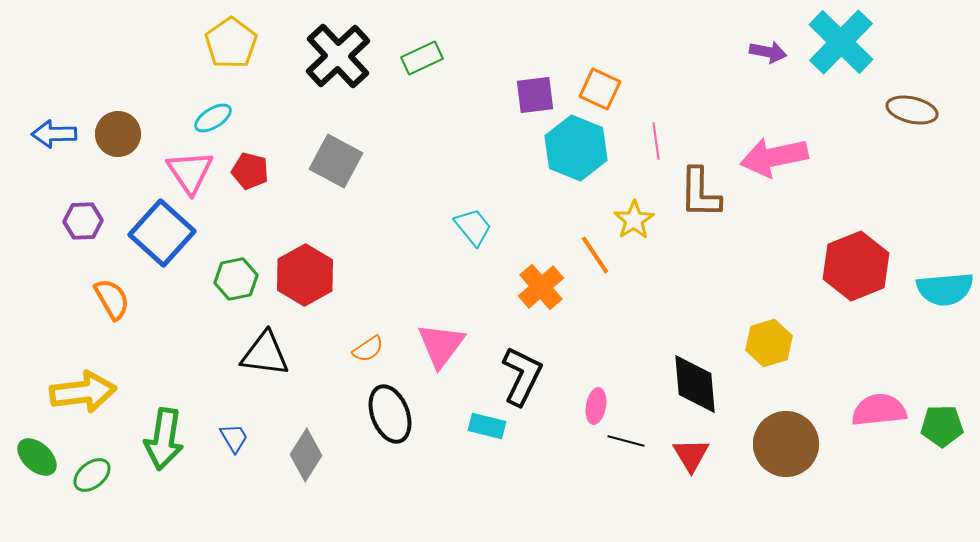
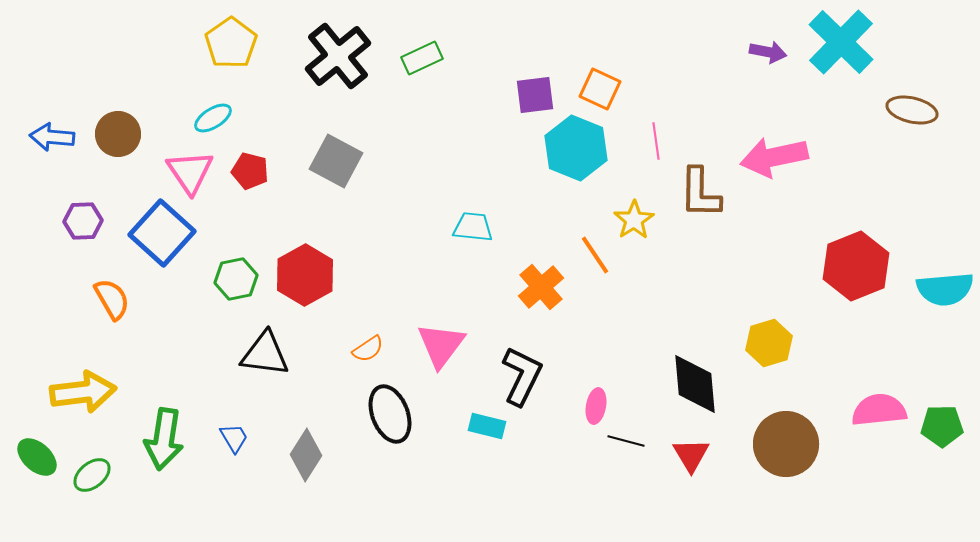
black cross at (338, 56): rotated 4 degrees clockwise
blue arrow at (54, 134): moved 2 px left, 3 px down; rotated 6 degrees clockwise
cyan trapezoid at (473, 227): rotated 45 degrees counterclockwise
